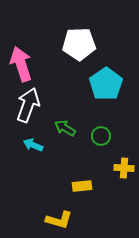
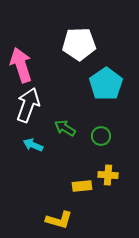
pink arrow: moved 1 px down
yellow cross: moved 16 px left, 7 px down
